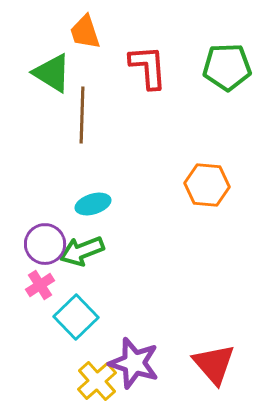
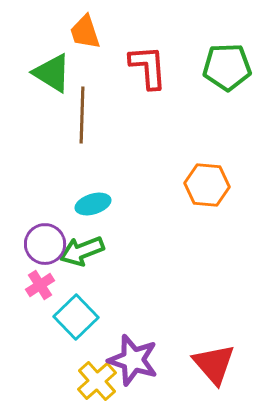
purple star: moved 1 px left, 3 px up
